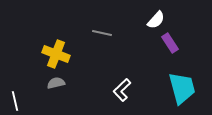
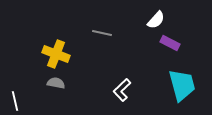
purple rectangle: rotated 30 degrees counterclockwise
gray semicircle: rotated 24 degrees clockwise
cyan trapezoid: moved 3 px up
